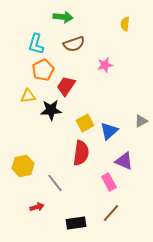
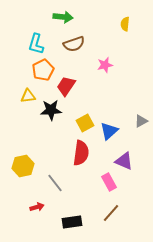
black rectangle: moved 4 px left, 1 px up
